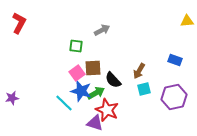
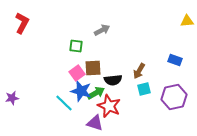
red L-shape: moved 3 px right
black semicircle: rotated 54 degrees counterclockwise
red star: moved 2 px right, 4 px up
